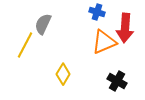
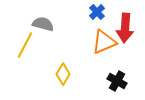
blue cross: rotated 28 degrees clockwise
gray semicircle: rotated 80 degrees clockwise
